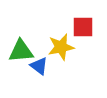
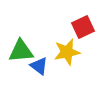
red square: rotated 25 degrees counterclockwise
yellow star: moved 6 px right, 5 px down
